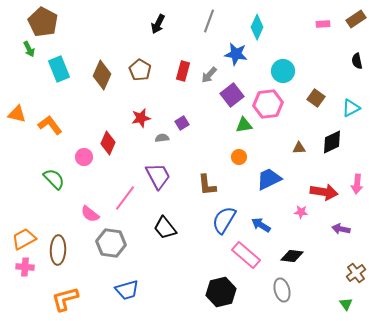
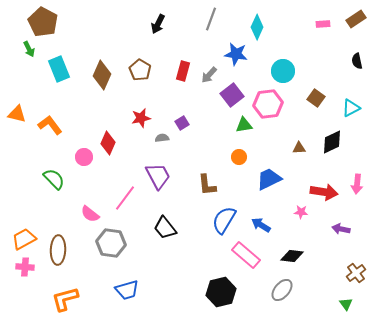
gray line at (209, 21): moved 2 px right, 2 px up
gray ellipse at (282, 290): rotated 55 degrees clockwise
